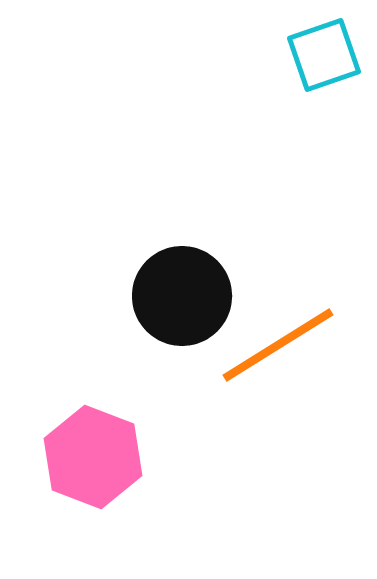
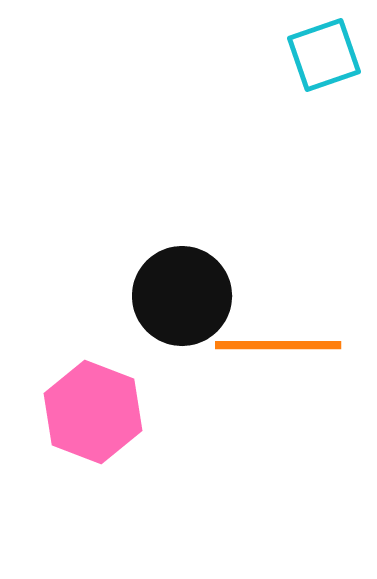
orange line: rotated 32 degrees clockwise
pink hexagon: moved 45 px up
